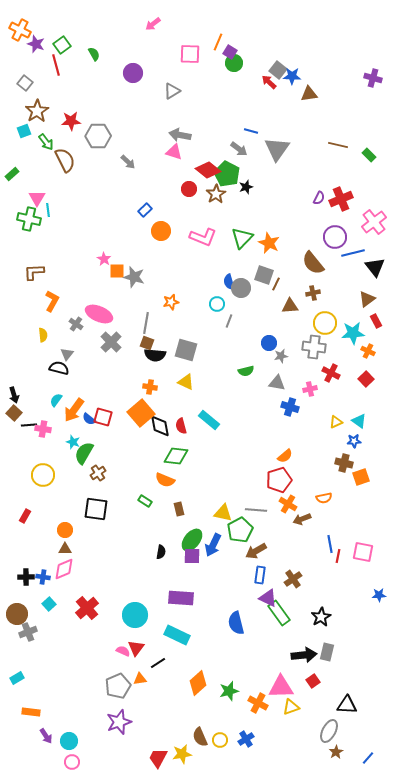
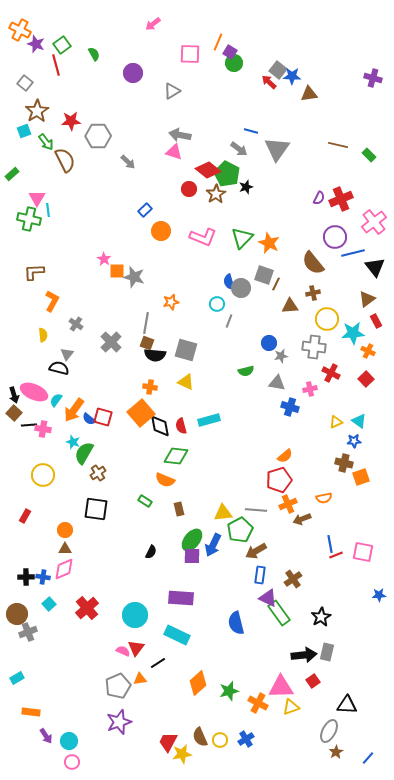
pink ellipse at (99, 314): moved 65 px left, 78 px down
yellow circle at (325, 323): moved 2 px right, 4 px up
cyan rectangle at (209, 420): rotated 55 degrees counterclockwise
orange cross at (288, 504): rotated 36 degrees clockwise
yellow triangle at (223, 513): rotated 18 degrees counterclockwise
black semicircle at (161, 552): moved 10 px left; rotated 16 degrees clockwise
red line at (338, 556): moved 2 px left, 1 px up; rotated 56 degrees clockwise
red trapezoid at (158, 758): moved 10 px right, 16 px up
